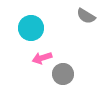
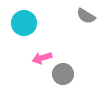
cyan circle: moved 7 px left, 5 px up
